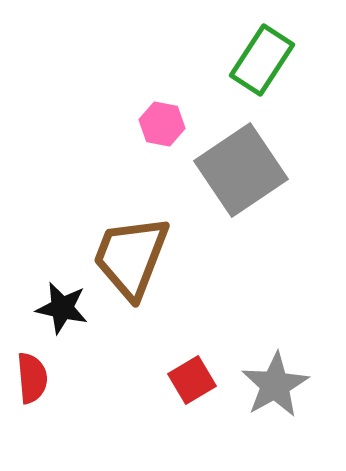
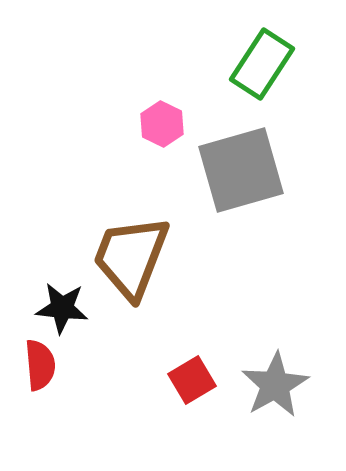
green rectangle: moved 4 px down
pink hexagon: rotated 15 degrees clockwise
gray square: rotated 18 degrees clockwise
black star: rotated 6 degrees counterclockwise
red semicircle: moved 8 px right, 13 px up
